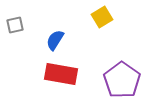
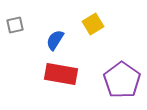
yellow square: moved 9 px left, 7 px down
